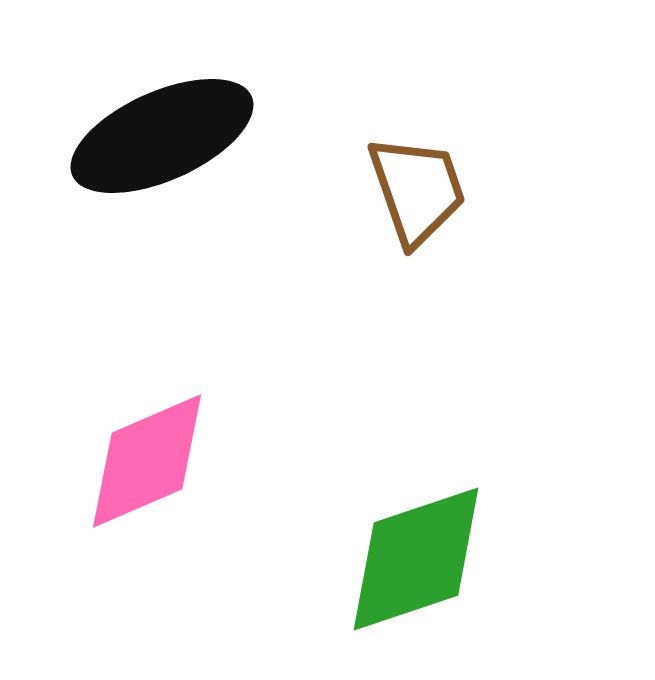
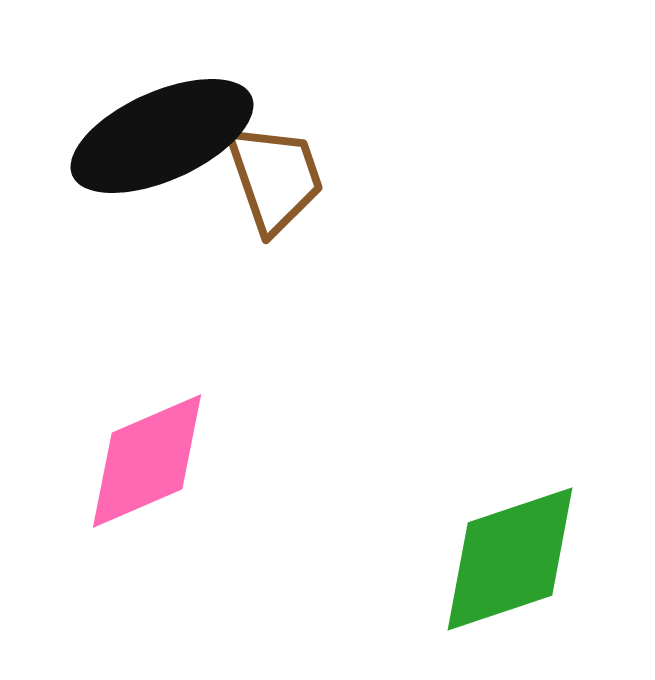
brown trapezoid: moved 142 px left, 12 px up
green diamond: moved 94 px right
